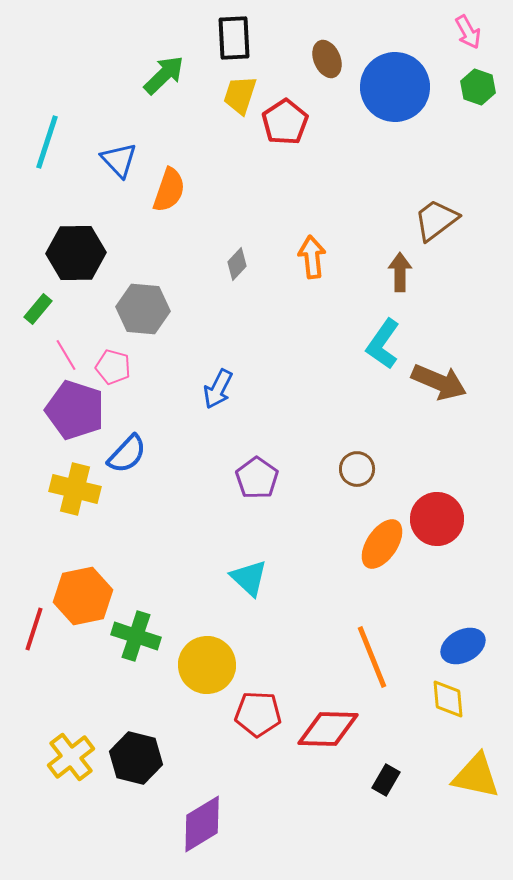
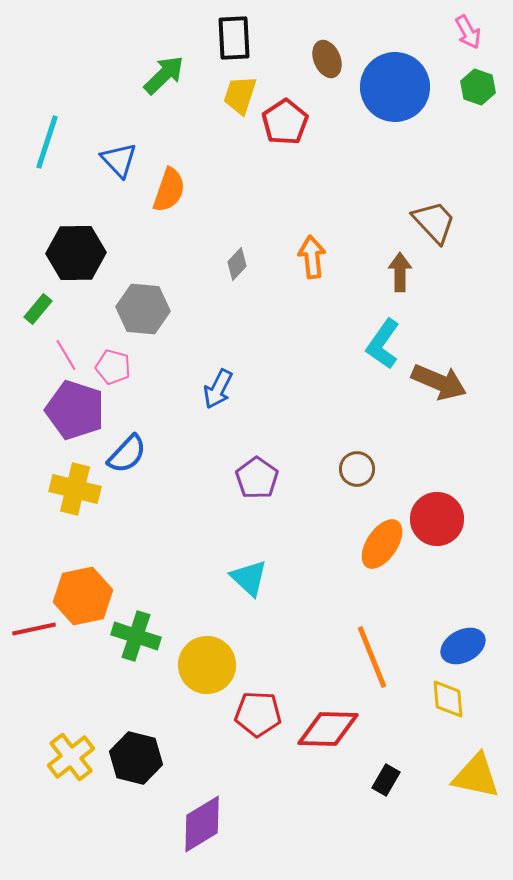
brown trapezoid at (436, 220): moved 2 px left, 2 px down; rotated 84 degrees clockwise
red line at (34, 629): rotated 60 degrees clockwise
